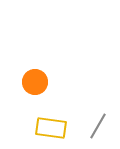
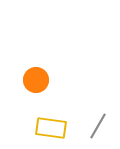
orange circle: moved 1 px right, 2 px up
